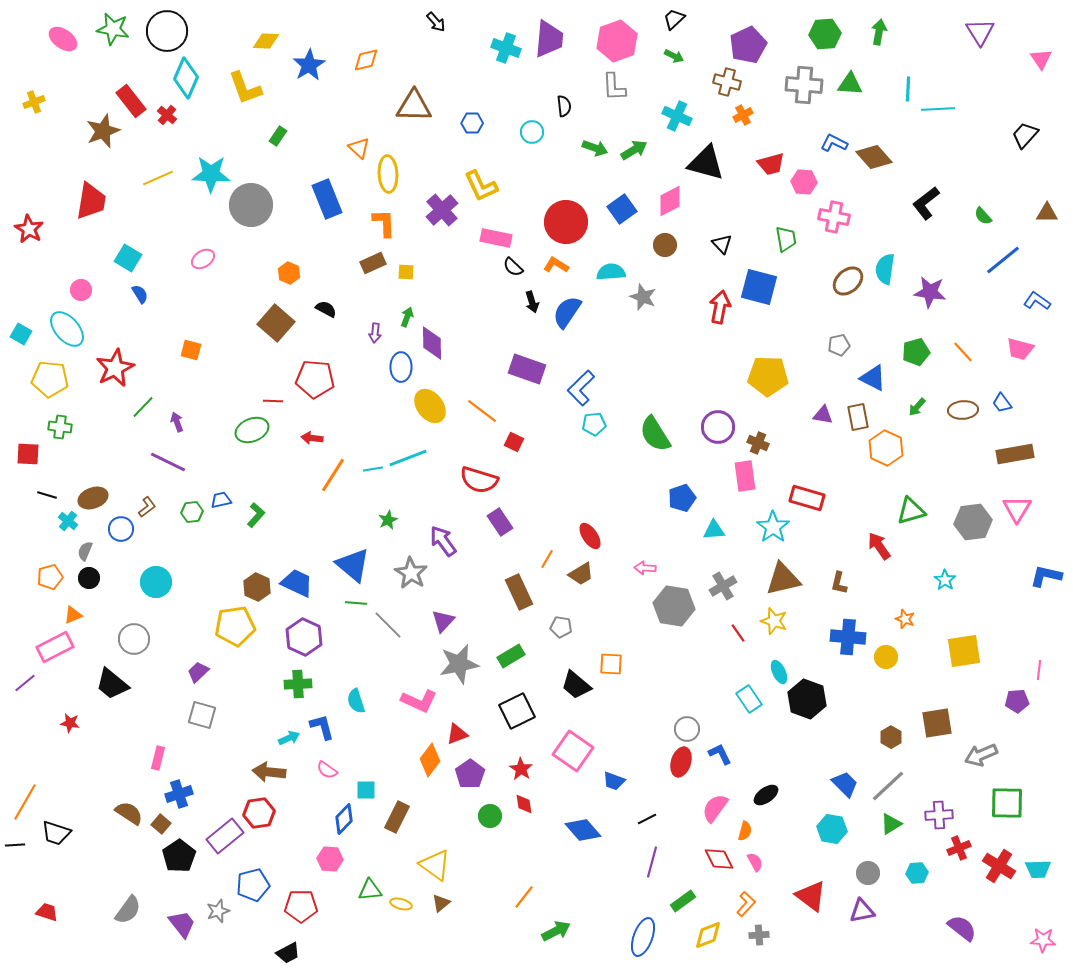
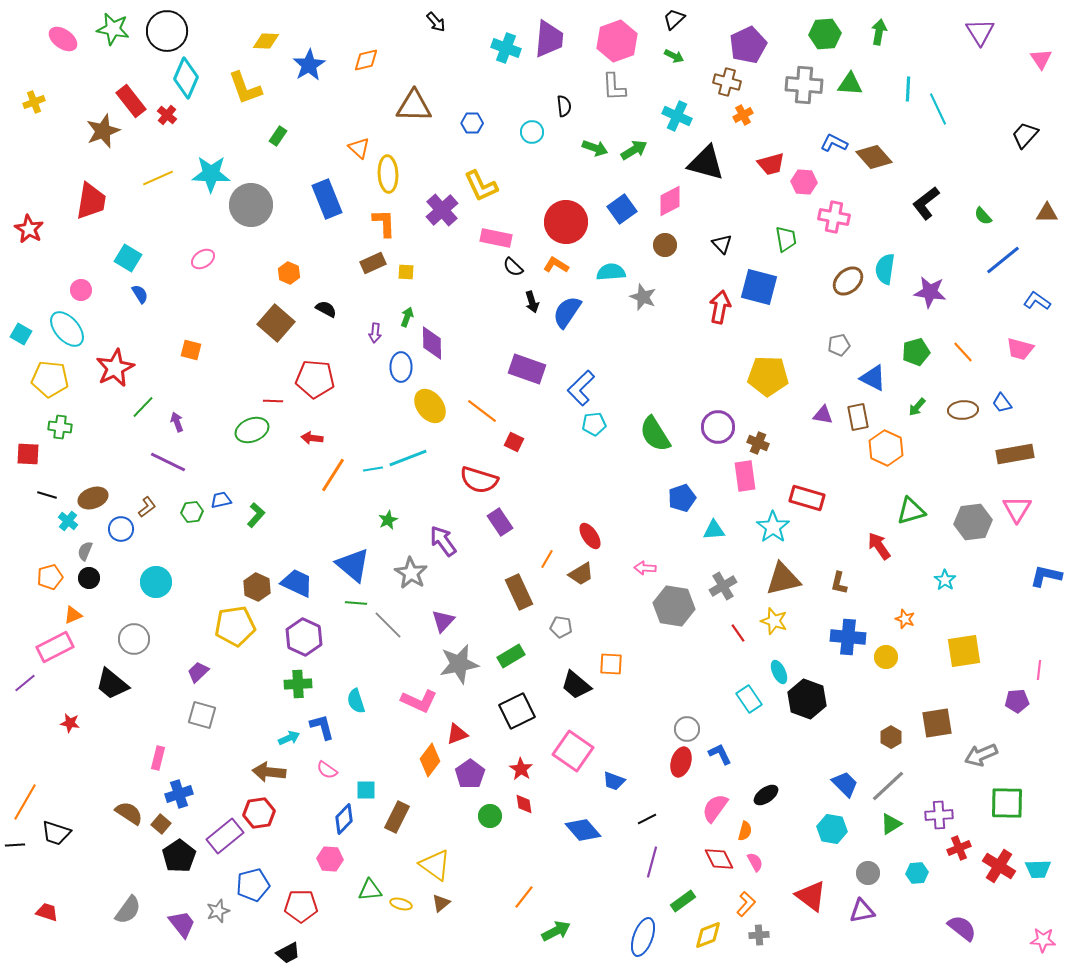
cyan line at (938, 109): rotated 68 degrees clockwise
